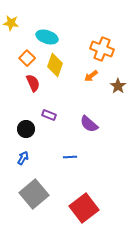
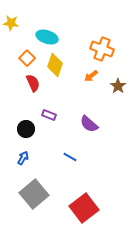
blue line: rotated 32 degrees clockwise
